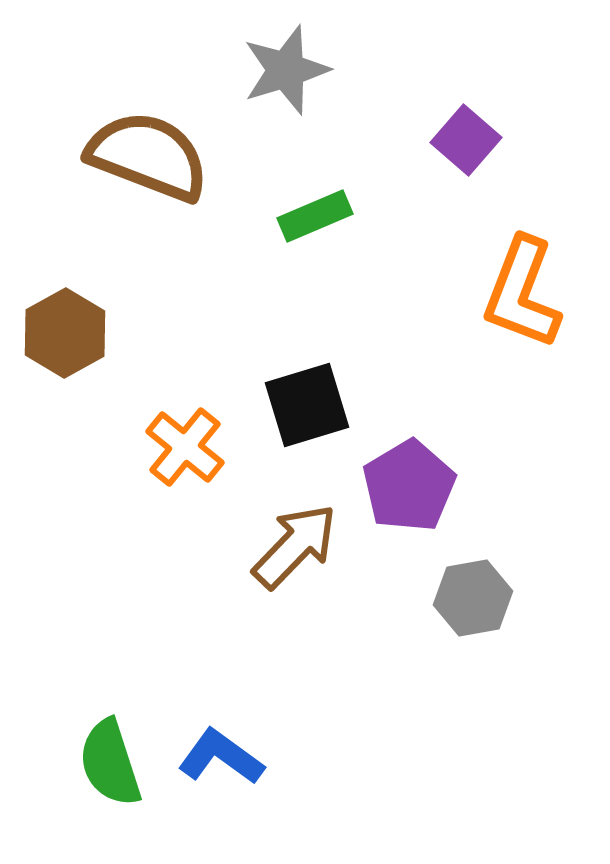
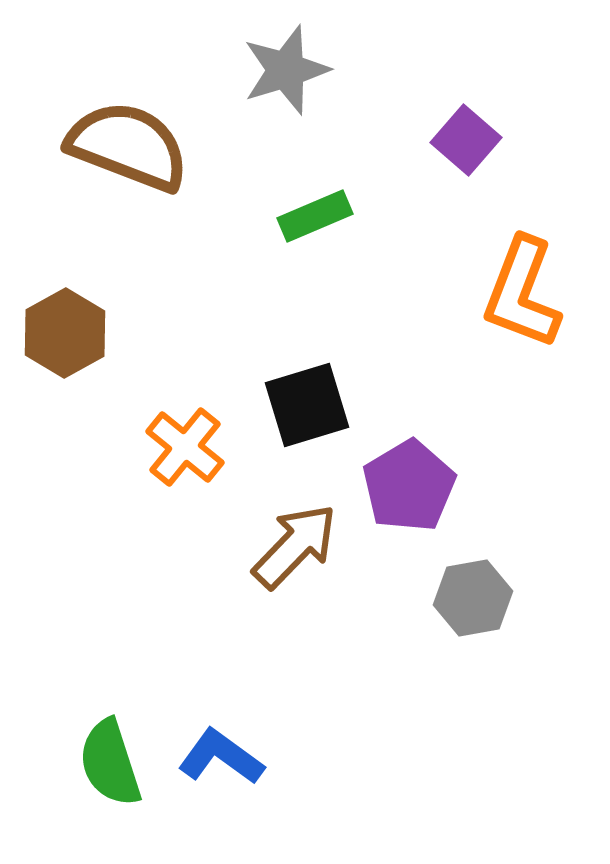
brown semicircle: moved 20 px left, 10 px up
